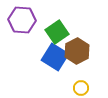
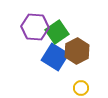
purple hexagon: moved 13 px right, 7 px down
